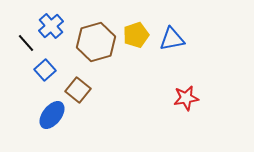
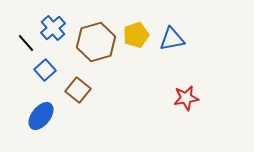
blue cross: moved 2 px right, 2 px down
blue ellipse: moved 11 px left, 1 px down
